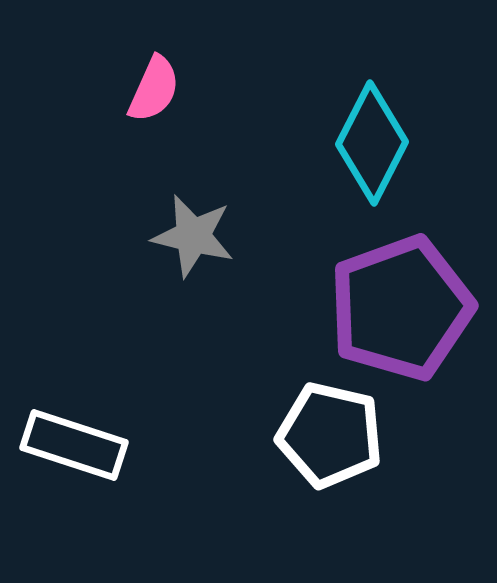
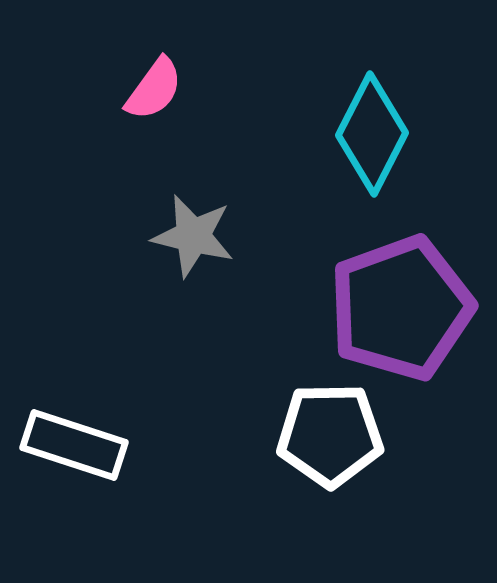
pink semicircle: rotated 12 degrees clockwise
cyan diamond: moved 9 px up
white pentagon: rotated 14 degrees counterclockwise
